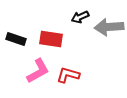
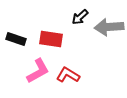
black arrow: rotated 18 degrees counterclockwise
red L-shape: rotated 15 degrees clockwise
